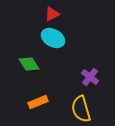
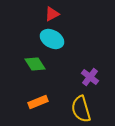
cyan ellipse: moved 1 px left, 1 px down
green diamond: moved 6 px right
